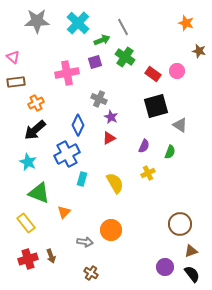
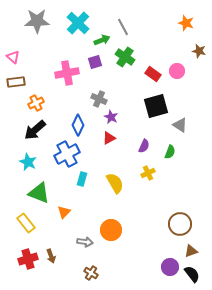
purple circle: moved 5 px right
